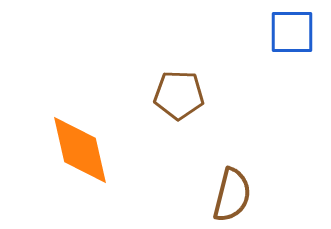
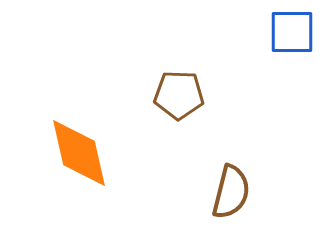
orange diamond: moved 1 px left, 3 px down
brown semicircle: moved 1 px left, 3 px up
